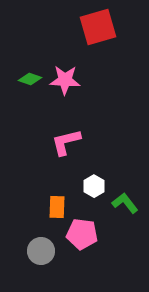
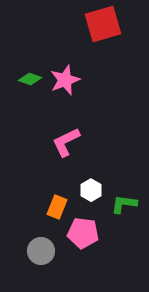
red square: moved 5 px right, 3 px up
pink star: rotated 24 degrees counterclockwise
pink L-shape: rotated 12 degrees counterclockwise
white hexagon: moved 3 px left, 4 px down
green L-shape: moved 1 px left, 1 px down; rotated 44 degrees counterclockwise
orange rectangle: rotated 20 degrees clockwise
pink pentagon: moved 1 px right, 1 px up
